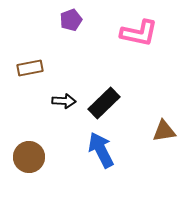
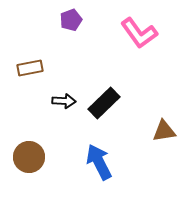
pink L-shape: rotated 42 degrees clockwise
blue arrow: moved 2 px left, 12 px down
